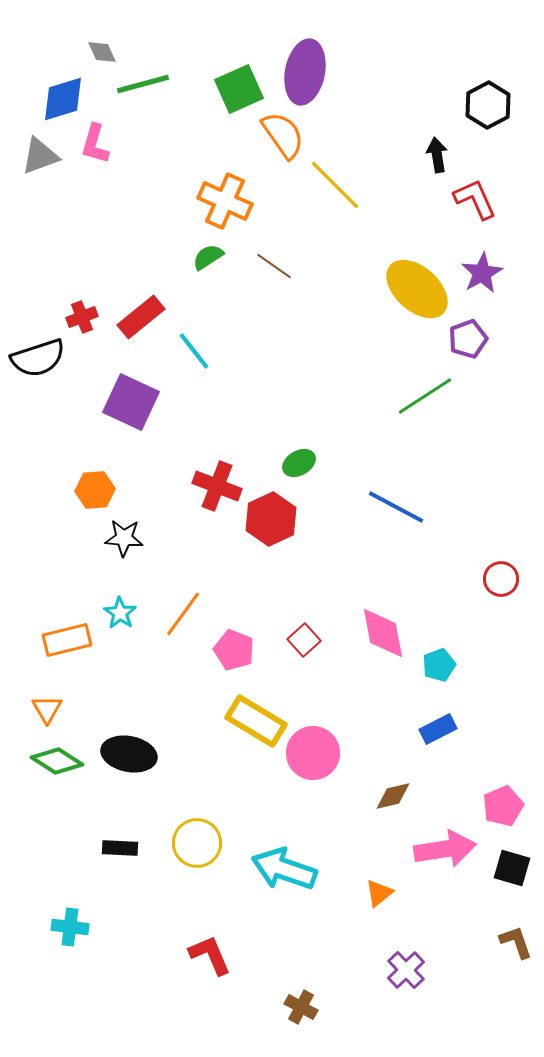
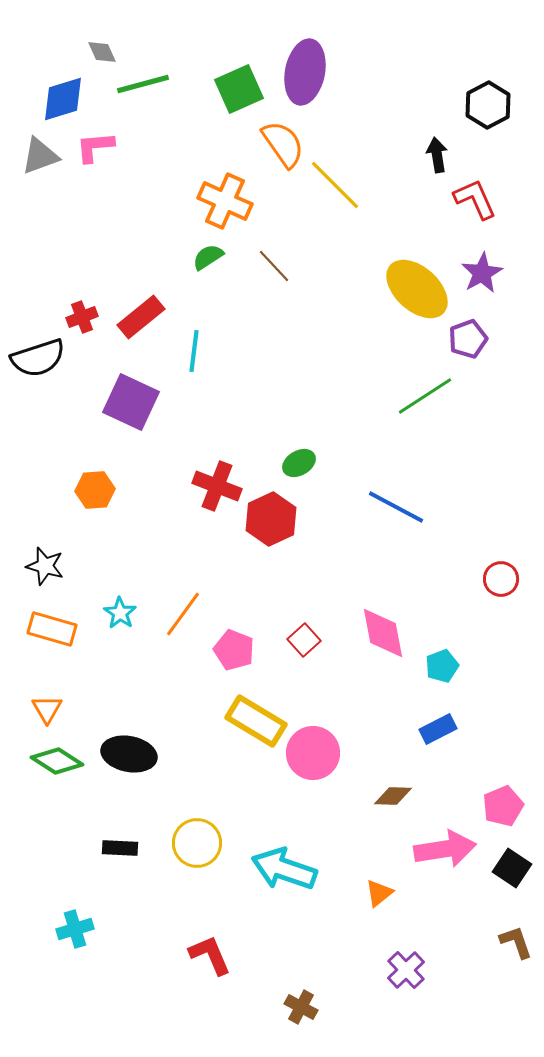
orange semicircle at (283, 135): moved 9 px down
pink L-shape at (95, 144): moved 3 px down; rotated 69 degrees clockwise
brown line at (274, 266): rotated 12 degrees clockwise
cyan line at (194, 351): rotated 45 degrees clockwise
black star at (124, 538): moved 79 px left, 28 px down; rotated 12 degrees clockwise
orange rectangle at (67, 640): moved 15 px left, 11 px up; rotated 30 degrees clockwise
cyan pentagon at (439, 665): moved 3 px right, 1 px down
brown diamond at (393, 796): rotated 15 degrees clockwise
black square at (512, 868): rotated 18 degrees clockwise
cyan cross at (70, 927): moved 5 px right, 2 px down; rotated 24 degrees counterclockwise
